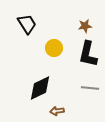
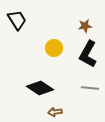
black trapezoid: moved 10 px left, 4 px up
black L-shape: rotated 16 degrees clockwise
black diamond: rotated 60 degrees clockwise
brown arrow: moved 2 px left, 1 px down
